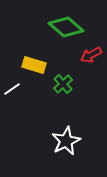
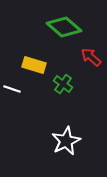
green diamond: moved 2 px left
red arrow: moved 2 px down; rotated 70 degrees clockwise
green cross: rotated 12 degrees counterclockwise
white line: rotated 54 degrees clockwise
